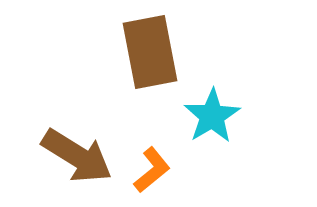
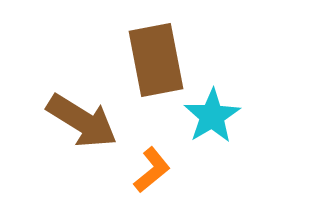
brown rectangle: moved 6 px right, 8 px down
brown arrow: moved 5 px right, 35 px up
